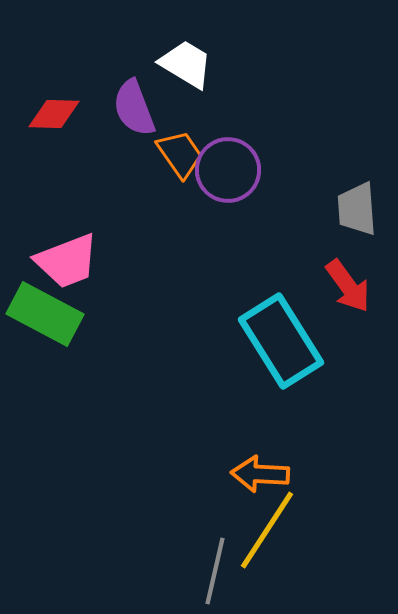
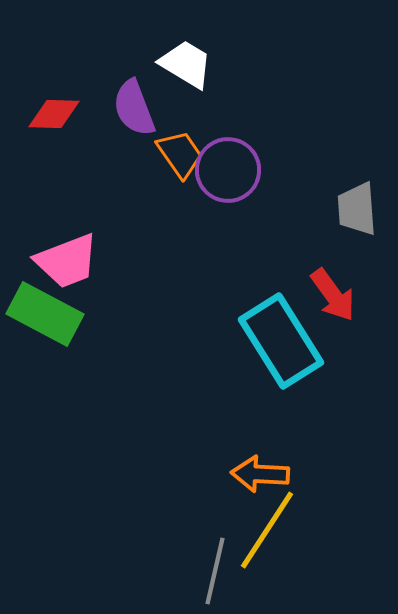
red arrow: moved 15 px left, 9 px down
